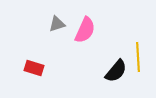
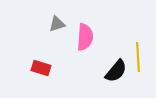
pink semicircle: moved 7 px down; rotated 20 degrees counterclockwise
red rectangle: moved 7 px right
